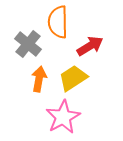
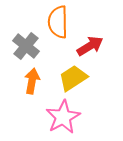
gray cross: moved 2 px left, 2 px down
orange arrow: moved 7 px left, 2 px down
